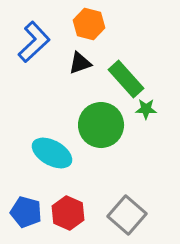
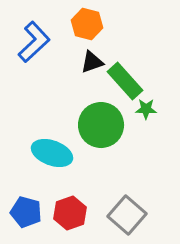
orange hexagon: moved 2 px left
black triangle: moved 12 px right, 1 px up
green rectangle: moved 1 px left, 2 px down
cyan ellipse: rotated 9 degrees counterclockwise
red hexagon: moved 2 px right; rotated 16 degrees clockwise
